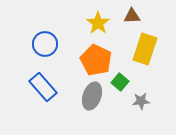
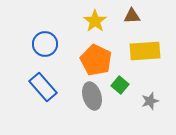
yellow star: moved 3 px left, 2 px up
yellow rectangle: moved 2 px down; rotated 68 degrees clockwise
green square: moved 3 px down
gray ellipse: rotated 36 degrees counterclockwise
gray star: moved 9 px right; rotated 12 degrees counterclockwise
